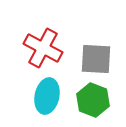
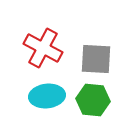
cyan ellipse: rotated 72 degrees clockwise
green hexagon: rotated 16 degrees counterclockwise
